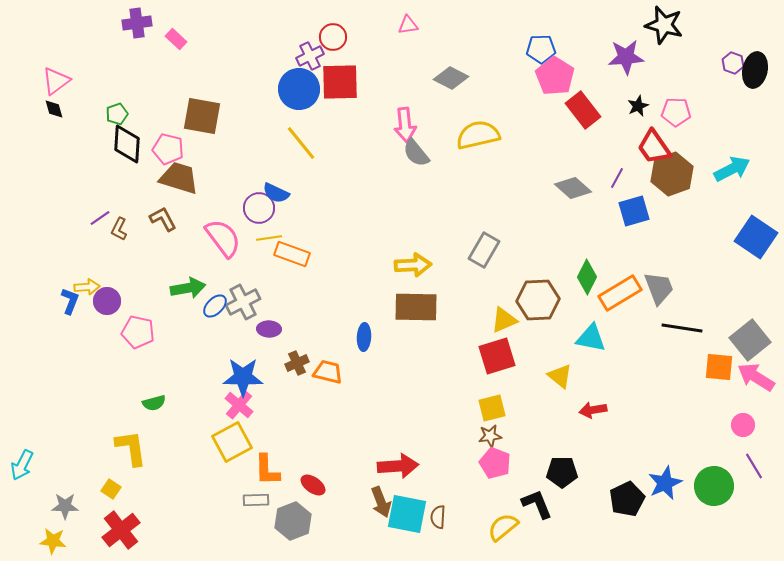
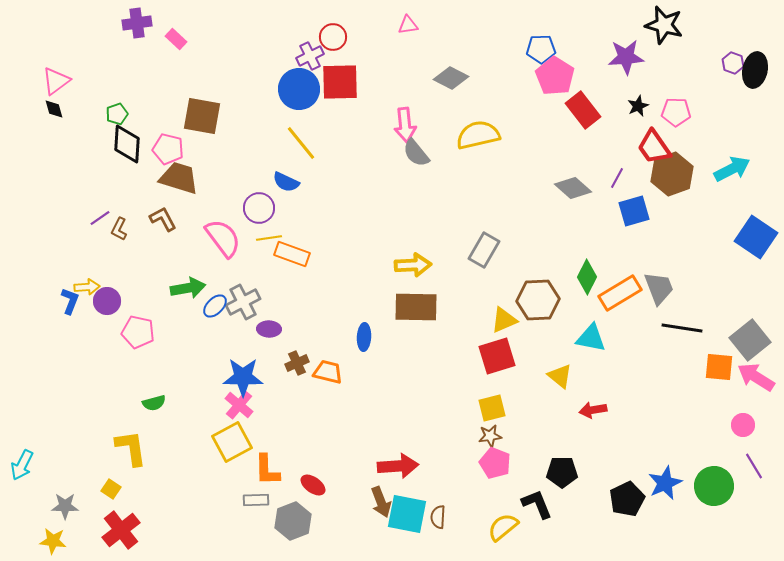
blue semicircle at (276, 193): moved 10 px right, 11 px up
